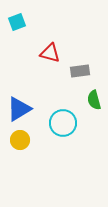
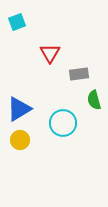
red triangle: rotated 45 degrees clockwise
gray rectangle: moved 1 px left, 3 px down
